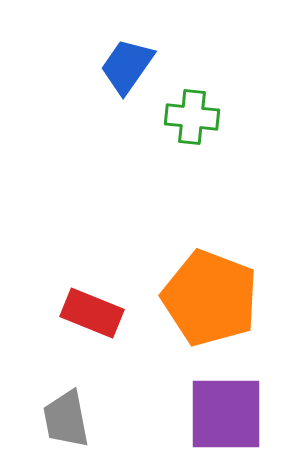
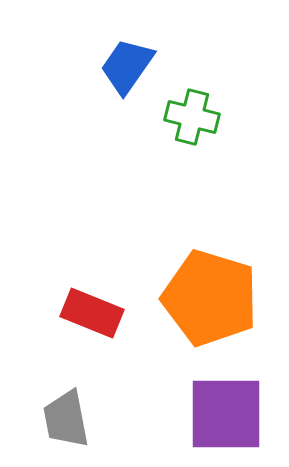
green cross: rotated 8 degrees clockwise
orange pentagon: rotated 4 degrees counterclockwise
